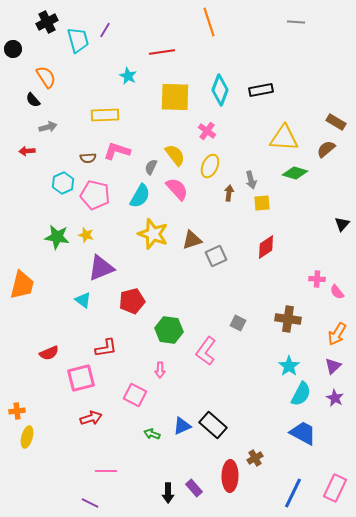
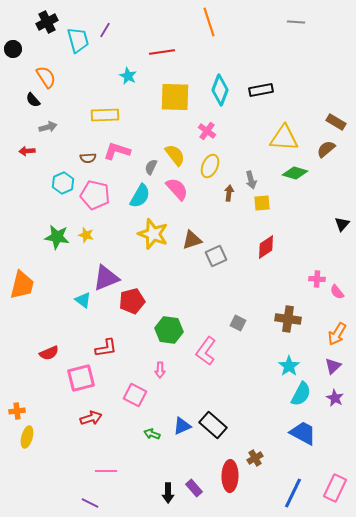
purple triangle at (101, 268): moved 5 px right, 10 px down
